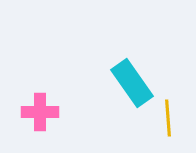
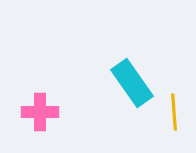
yellow line: moved 6 px right, 6 px up
